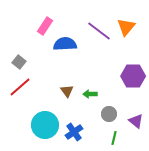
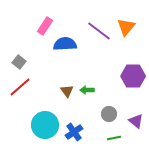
green arrow: moved 3 px left, 4 px up
green line: rotated 64 degrees clockwise
